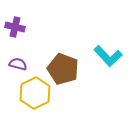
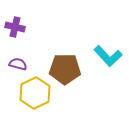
brown pentagon: moved 2 px right; rotated 20 degrees counterclockwise
